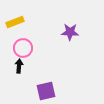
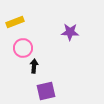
black arrow: moved 15 px right
